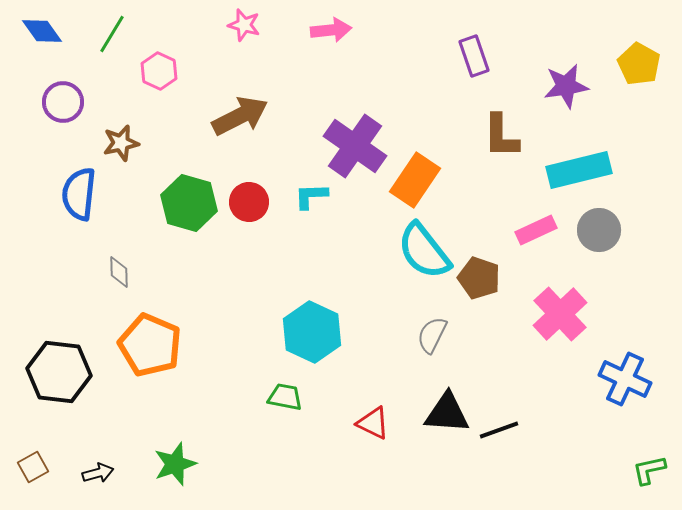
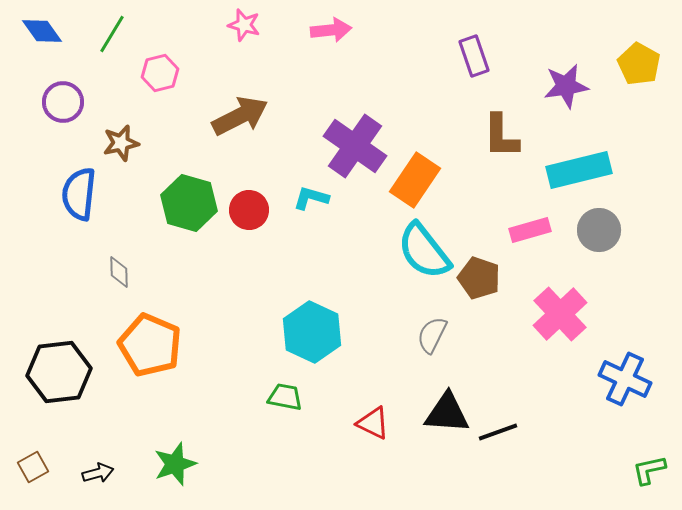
pink hexagon: moved 1 px right, 2 px down; rotated 21 degrees clockwise
cyan L-shape: moved 2 px down; rotated 18 degrees clockwise
red circle: moved 8 px down
pink rectangle: moved 6 px left; rotated 9 degrees clockwise
black hexagon: rotated 14 degrees counterclockwise
black line: moved 1 px left, 2 px down
